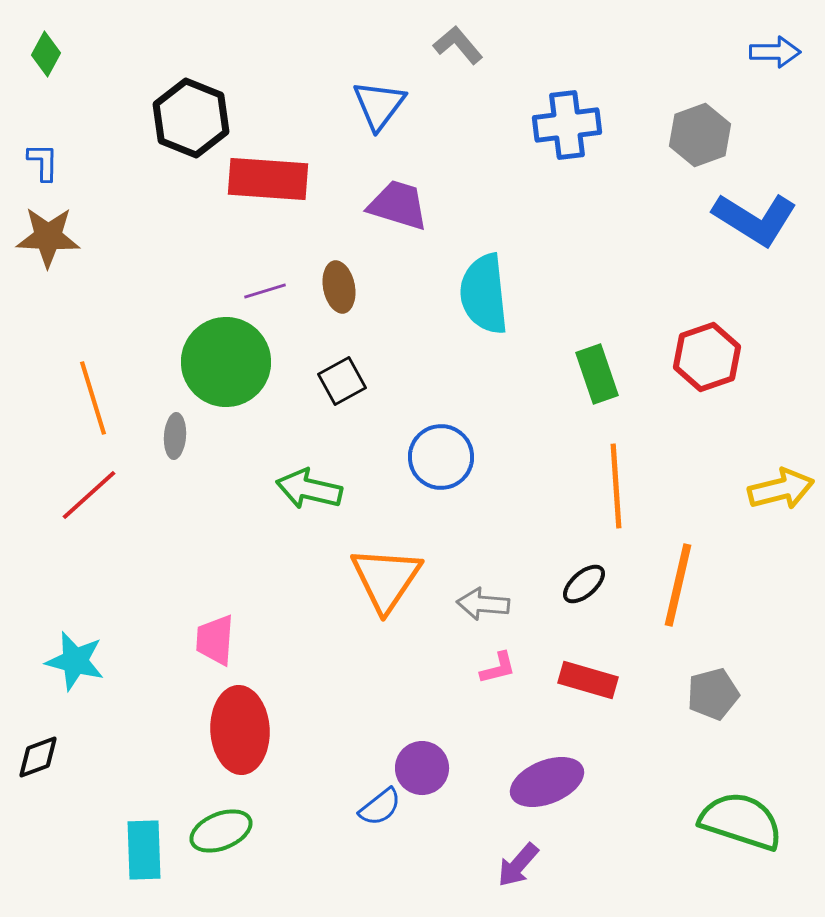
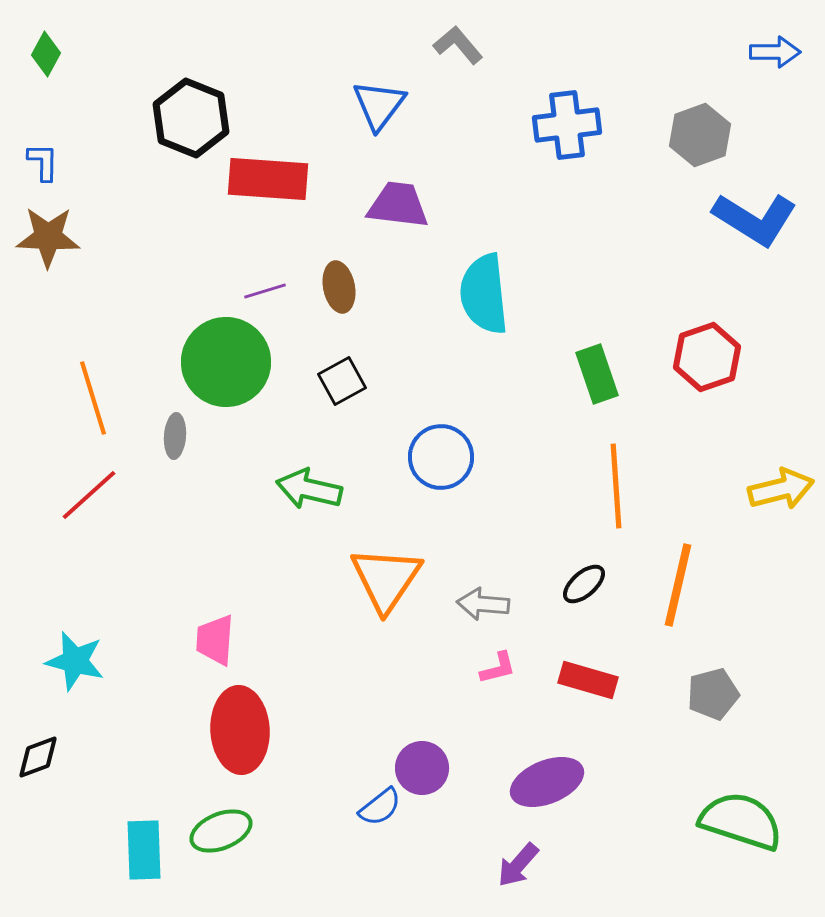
purple trapezoid at (398, 205): rotated 10 degrees counterclockwise
